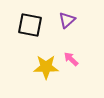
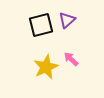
black square: moved 11 px right; rotated 25 degrees counterclockwise
yellow star: rotated 25 degrees counterclockwise
